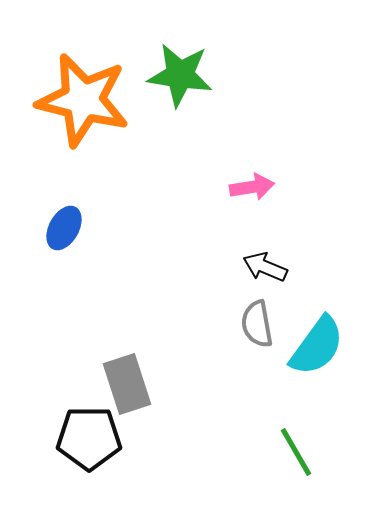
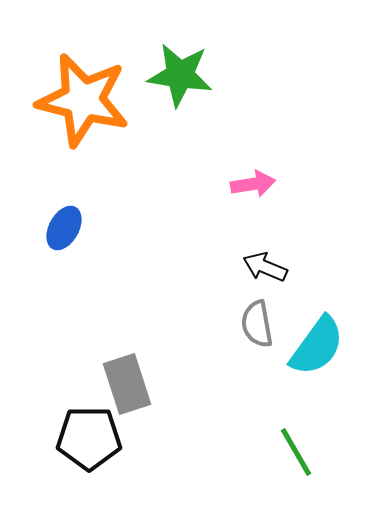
pink arrow: moved 1 px right, 3 px up
